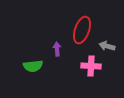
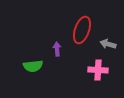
gray arrow: moved 1 px right, 2 px up
pink cross: moved 7 px right, 4 px down
